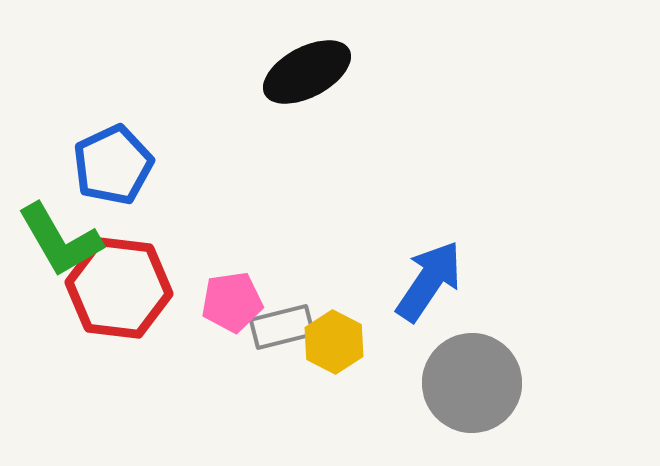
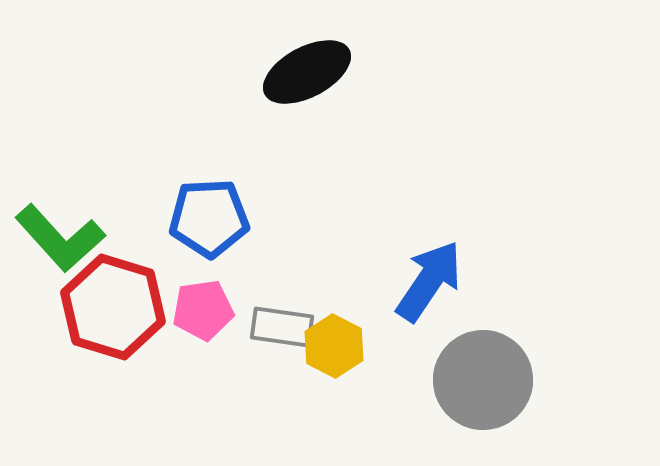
blue pentagon: moved 96 px right, 53 px down; rotated 22 degrees clockwise
green L-shape: moved 2 px up; rotated 12 degrees counterclockwise
red hexagon: moved 6 px left, 19 px down; rotated 10 degrees clockwise
pink pentagon: moved 29 px left, 8 px down
gray rectangle: rotated 22 degrees clockwise
yellow hexagon: moved 4 px down
gray circle: moved 11 px right, 3 px up
